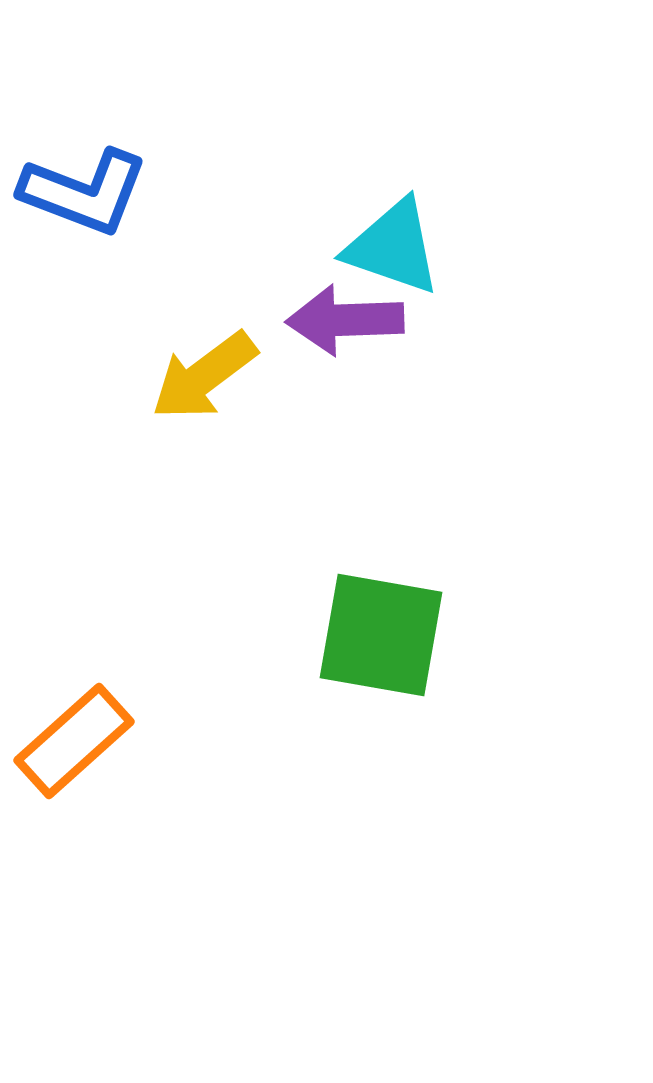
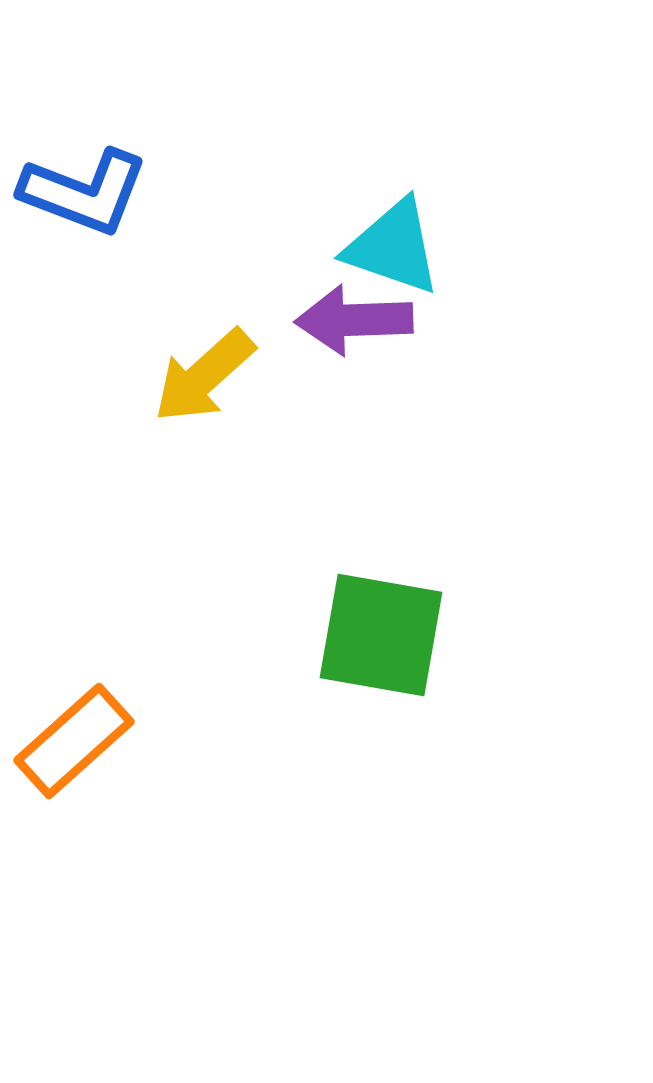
purple arrow: moved 9 px right
yellow arrow: rotated 5 degrees counterclockwise
